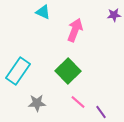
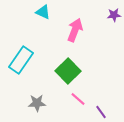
cyan rectangle: moved 3 px right, 11 px up
pink line: moved 3 px up
